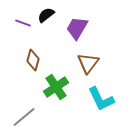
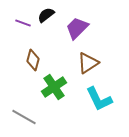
purple trapezoid: rotated 15 degrees clockwise
brown triangle: rotated 20 degrees clockwise
green cross: moved 2 px left
cyan L-shape: moved 2 px left
gray line: rotated 70 degrees clockwise
